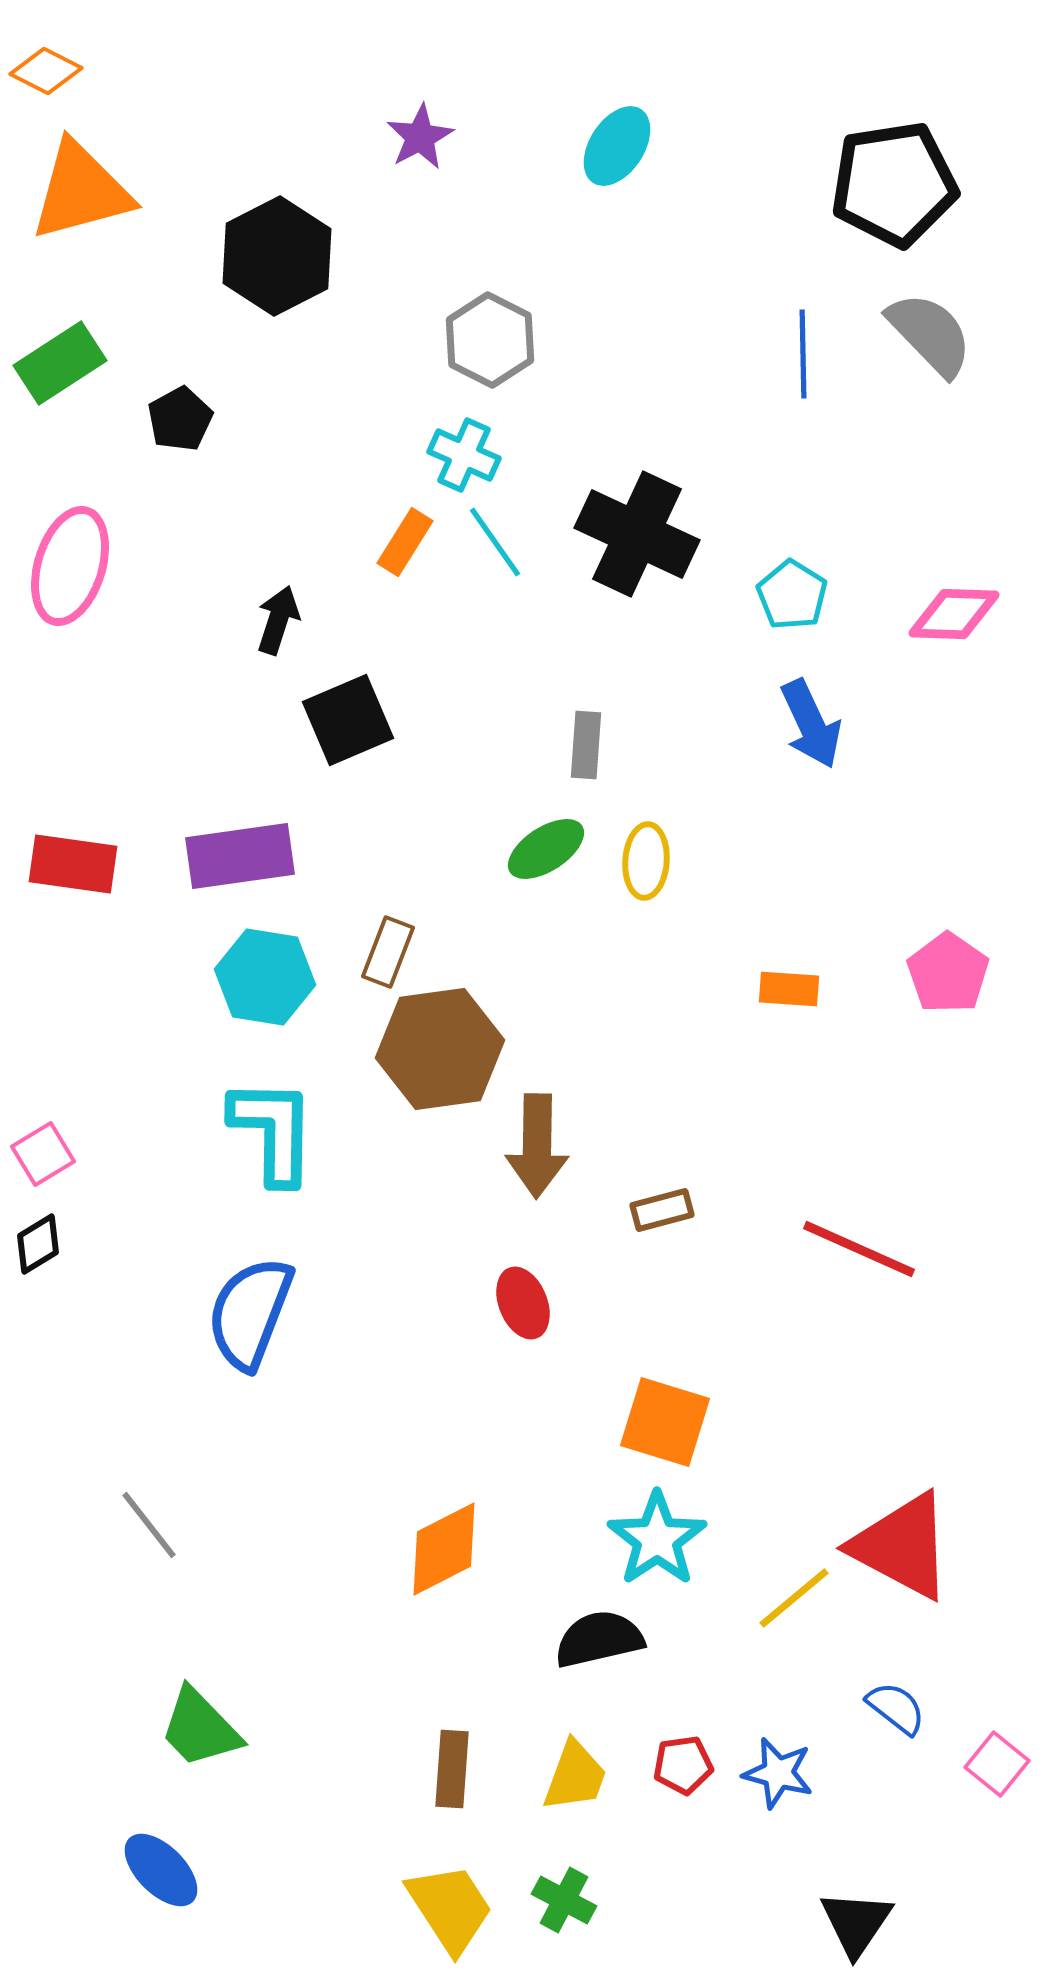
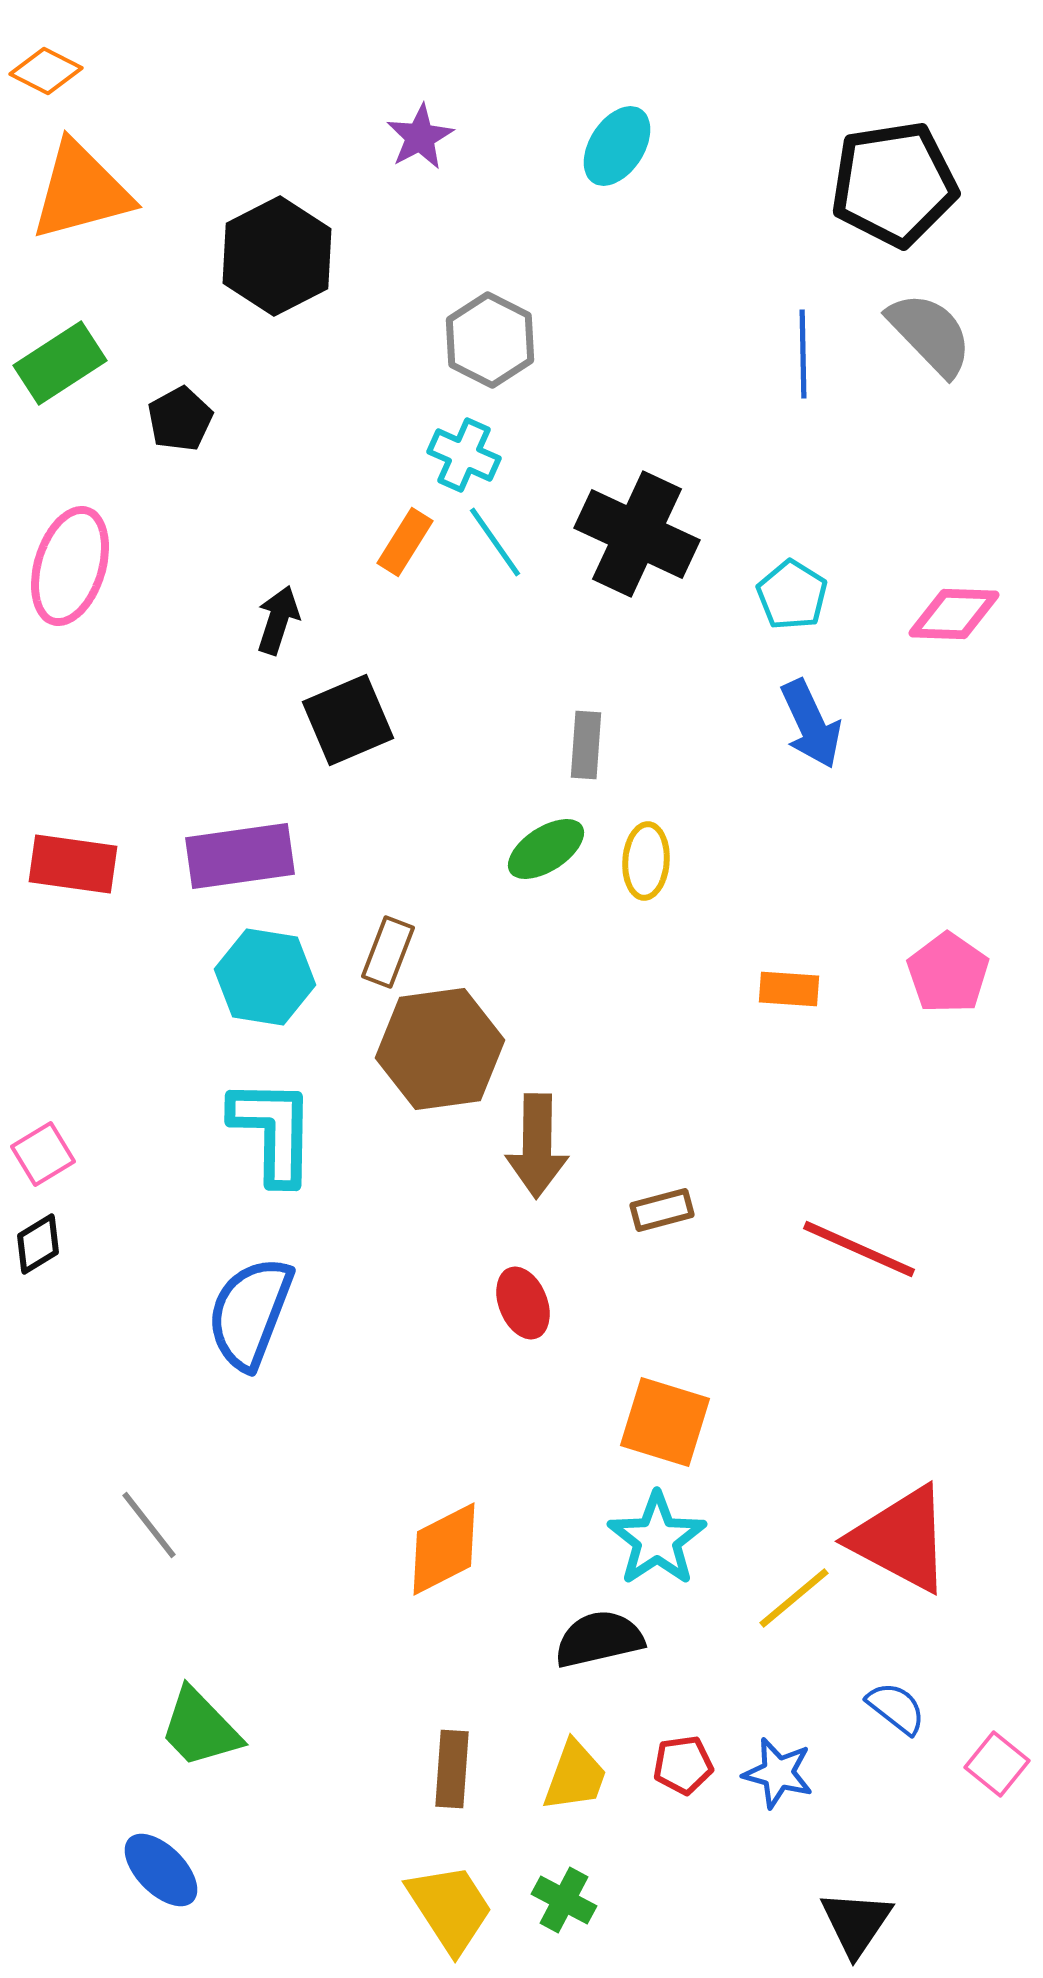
red triangle at (902, 1546): moved 1 px left, 7 px up
